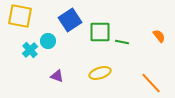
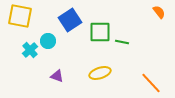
orange semicircle: moved 24 px up
